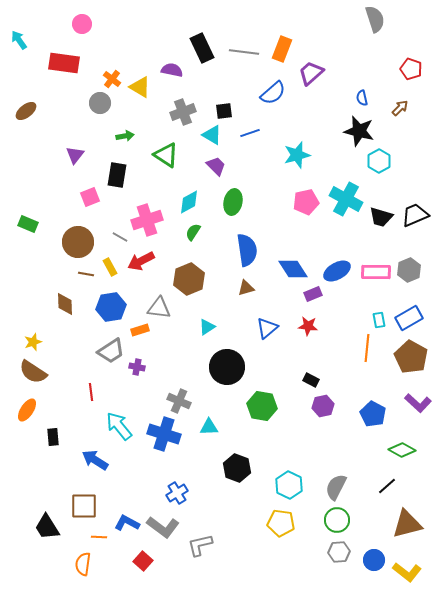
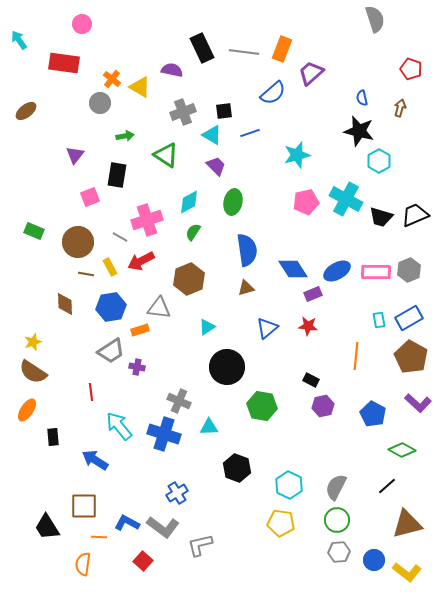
brown arrow at (400, 108): rotated 30 degrees counterclockwise
green rectangle at (28, 224): moved 6 px right, 7 px down
orange line at (367, 348): moved 11 px left, 8 px down
